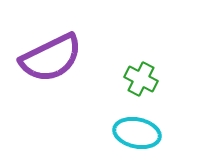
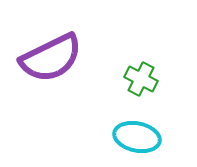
cyan ellipse: moved 4 px down
